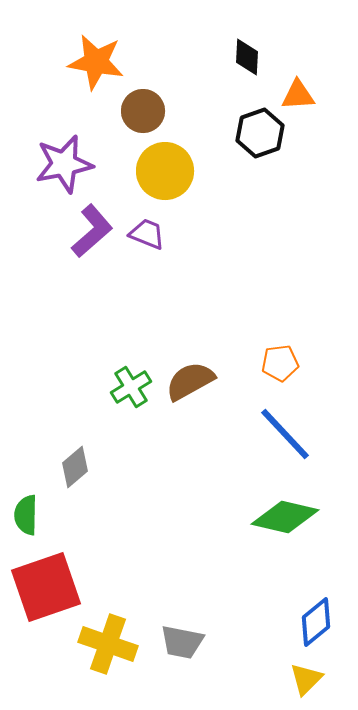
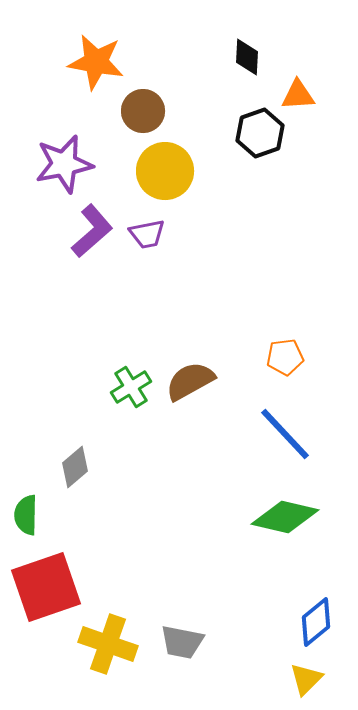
purple trapezoid: rotated 147 degrees clockwise
orange pentagon: moved 5 px right, 6 px up
